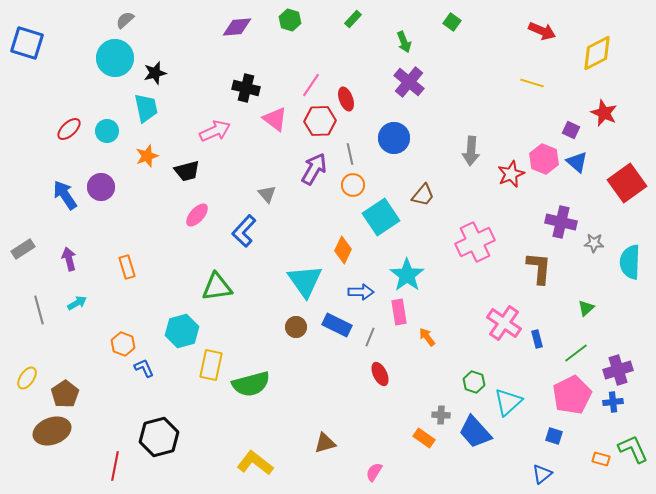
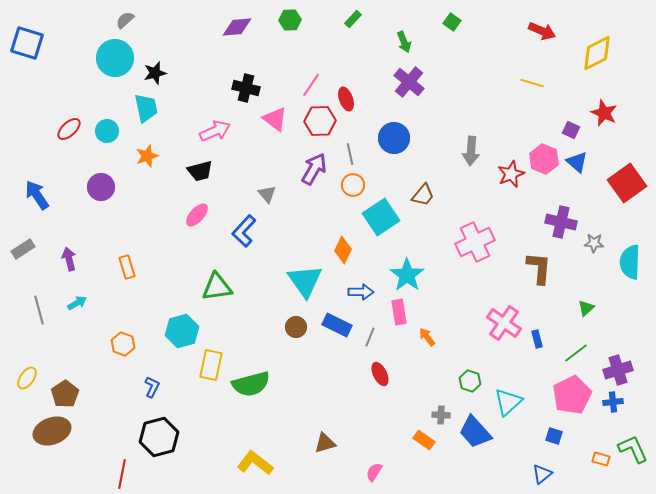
green hexagon at (290, 20): rotated 20 degrees counterclockwise
black trapezoid at (187, 171): moved 13 px right
blue arrow at (65, 195): moved 28 px left
blue L-shape at (144, 368): moved 8 px right, 19 px down; rotated 50 degrees clockwise
green hexagon at (474, 382): moved 4 px left, 1 px up
orange rectangle at (424, 438): moved 2 px down
red line at (115, 466): moved 7 px right, 8 px down
